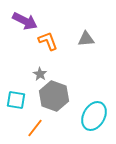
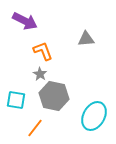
orange L-shape: moved 5 px left, 10 px down
gray hexagon: rotated 8 degrees counterclockwise
